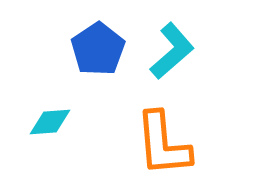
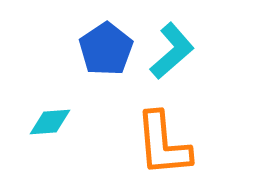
blue pentagon: moved 8 px right
